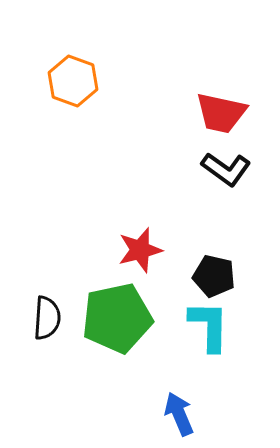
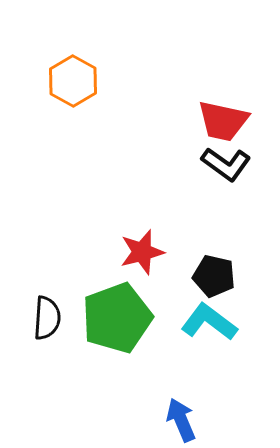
orange hexagon: rotated 9 degrees clockwise
red trapezoid: moved 2 px right, 8 px down
black L-shape: moved 5 px up
red star: moved 2 px right, 2 px down
green pentagon: rotated 8 degrees counterclockwise
cyan L-shape: moved 4 px up; rotated 54 degrees counterclockwise
blue arrow: moved 2 px right, 6 px down
